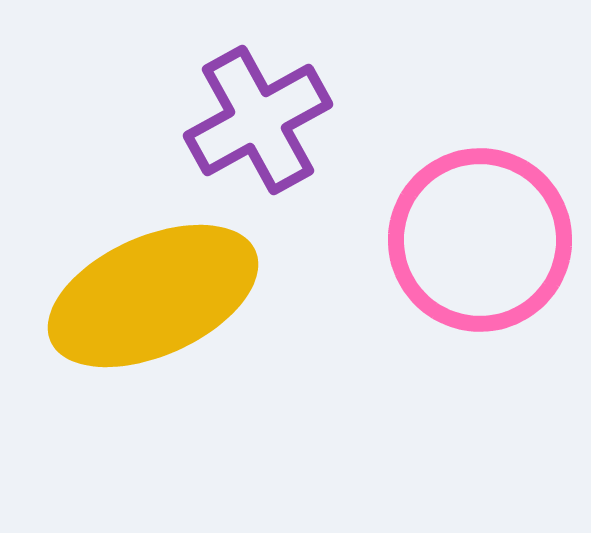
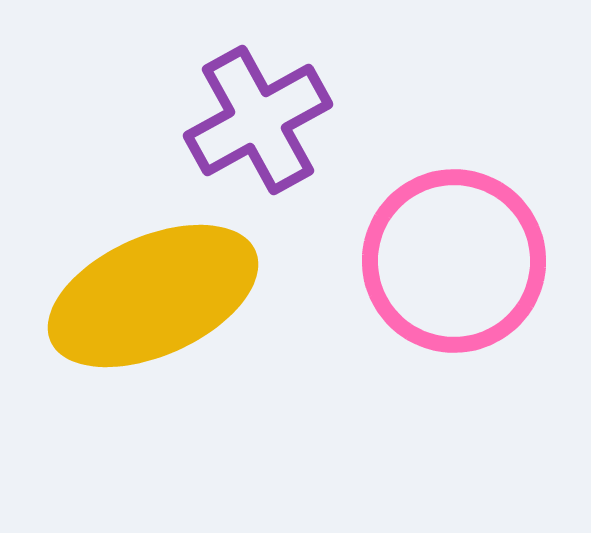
pink circle: moved 26 px left, 21 px down
